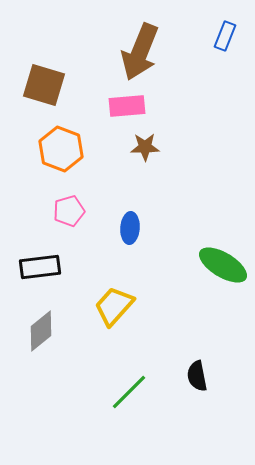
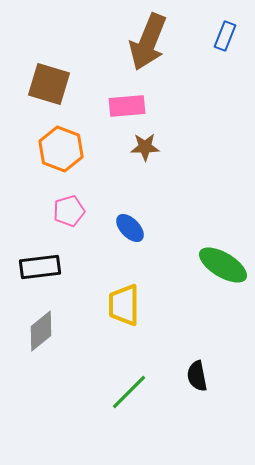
brown arrow: moved 8 px right, 10 px up
brown square: moved 5 px right, 1 px up
blue ellipse: rotated 48 degrees counterclockwise
yellow trapezoid: moved 10 px right, 1 px up; rotated 42 degrees counterclockwise
